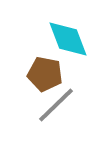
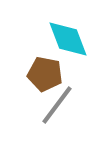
gray line: moved 1 px right; rotated 9 degrees counterclockwise
